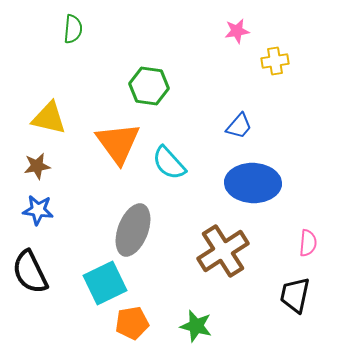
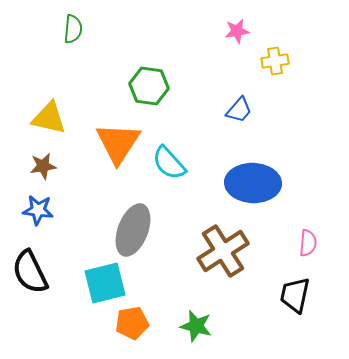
blue trapezoid: moved 16 px up
orange triangle: rotated 9 degrees clockwise
brown star: moved 6 px right
cyan square: rotated 12 degrees clockwise
